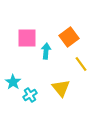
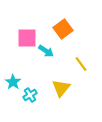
orange square: moved 6 px left, 8 px up
cyan arrow: rotated 119 degrees clockwise
yellow triangle: rotated 18 degrees clockwise
